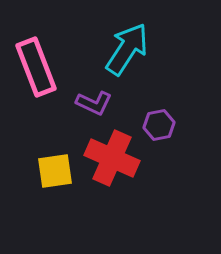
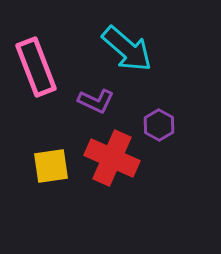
cyan arrow: rotated 98 degrees clockwise
purple L-shape: moved 2 px right, 2 px up
purple hexagon: rotated 20 degrees counterclockwise
yellow square: moved 4 px left, 5 px up
